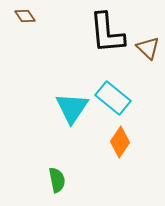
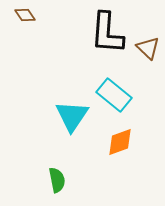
brown diamond: moved 1 px up
black L-shape: rotated 9 degrees clockwise
cyan rectangle: moved 1 px right, 3 px up
cyan triangle: moved 8 px down
orange diamond: rotated 36 degrees clockwise
